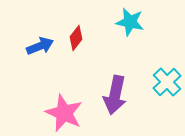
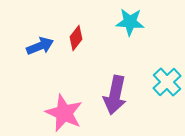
cyan star: rotated 8 degrees counterclockwise
